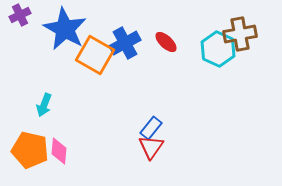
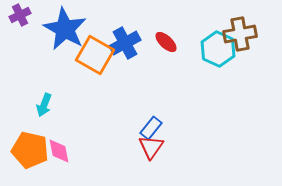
pink diamond: rotated 16 degrees counterclockwise
